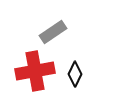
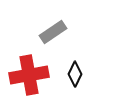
red cross: moved 6 px left, 4 px down
